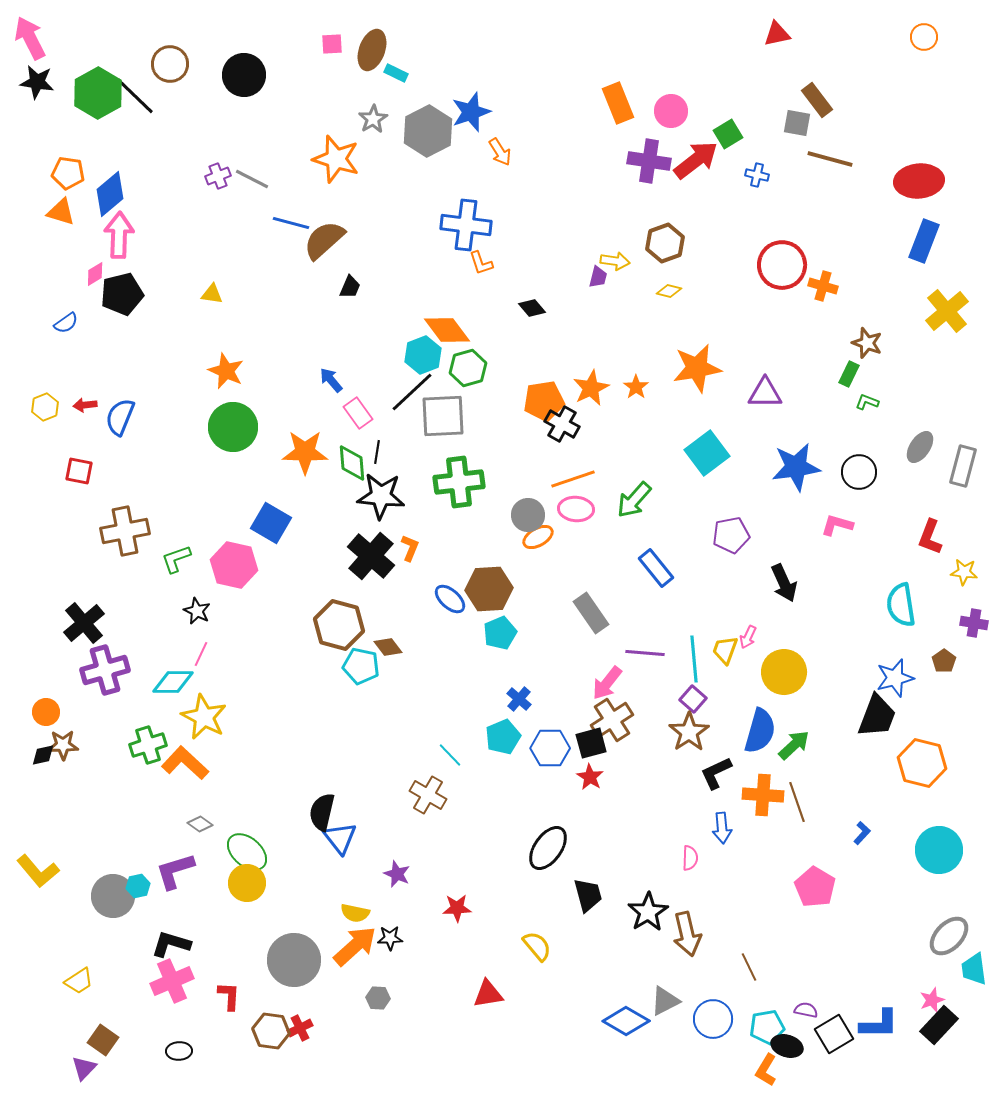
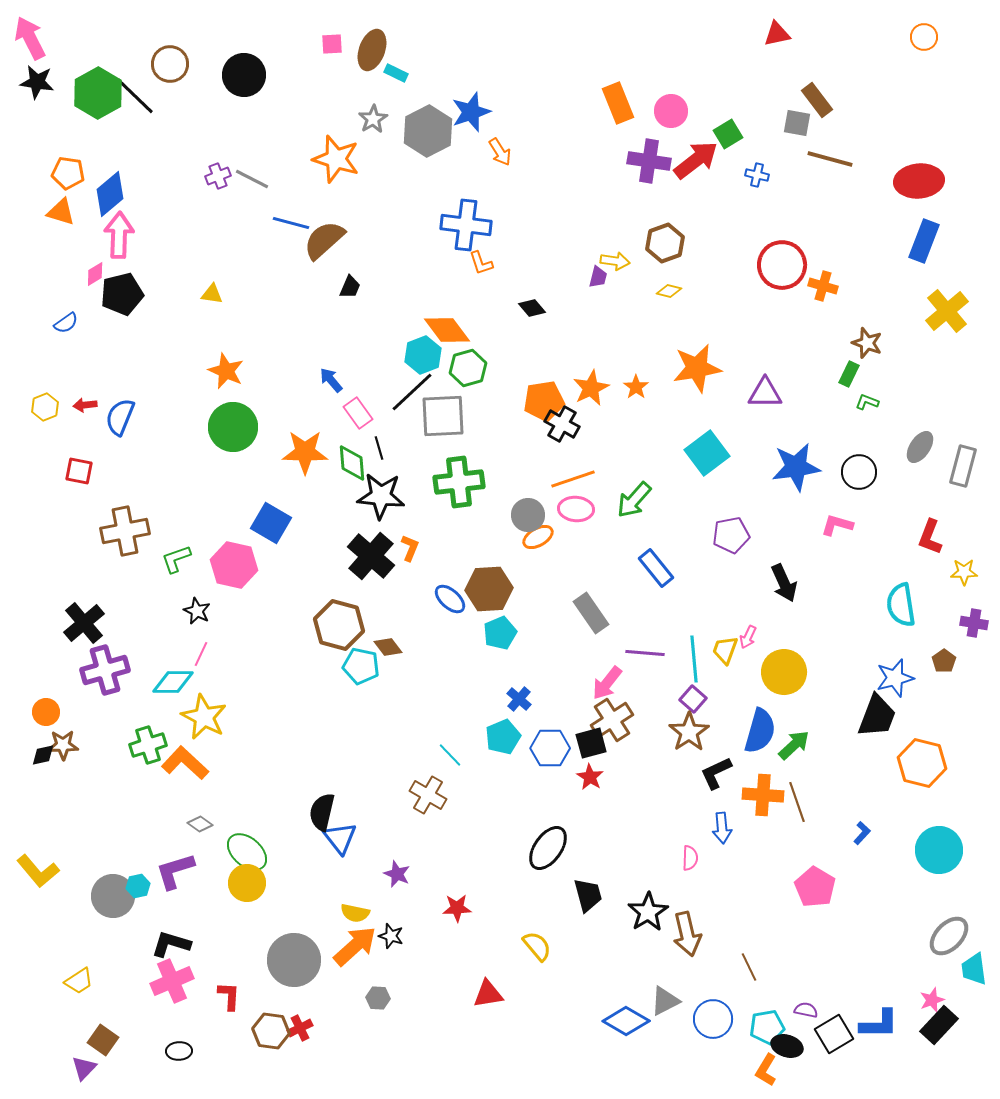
black line at (377, 452): moved 2 px right, 4 px up; rotated 25 degrees counterclockwise
yellow star at (964, 572): rotated 8 degrees counterclockwise
black star at (390, 938): moved 1 px right, 2 px up; rotated 20 degrees clockwise
